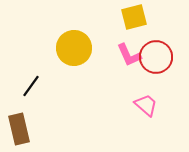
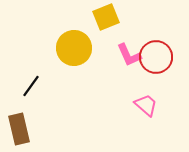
yellow square: moved 28 px left; rotated 8 degrees counterclockwise
